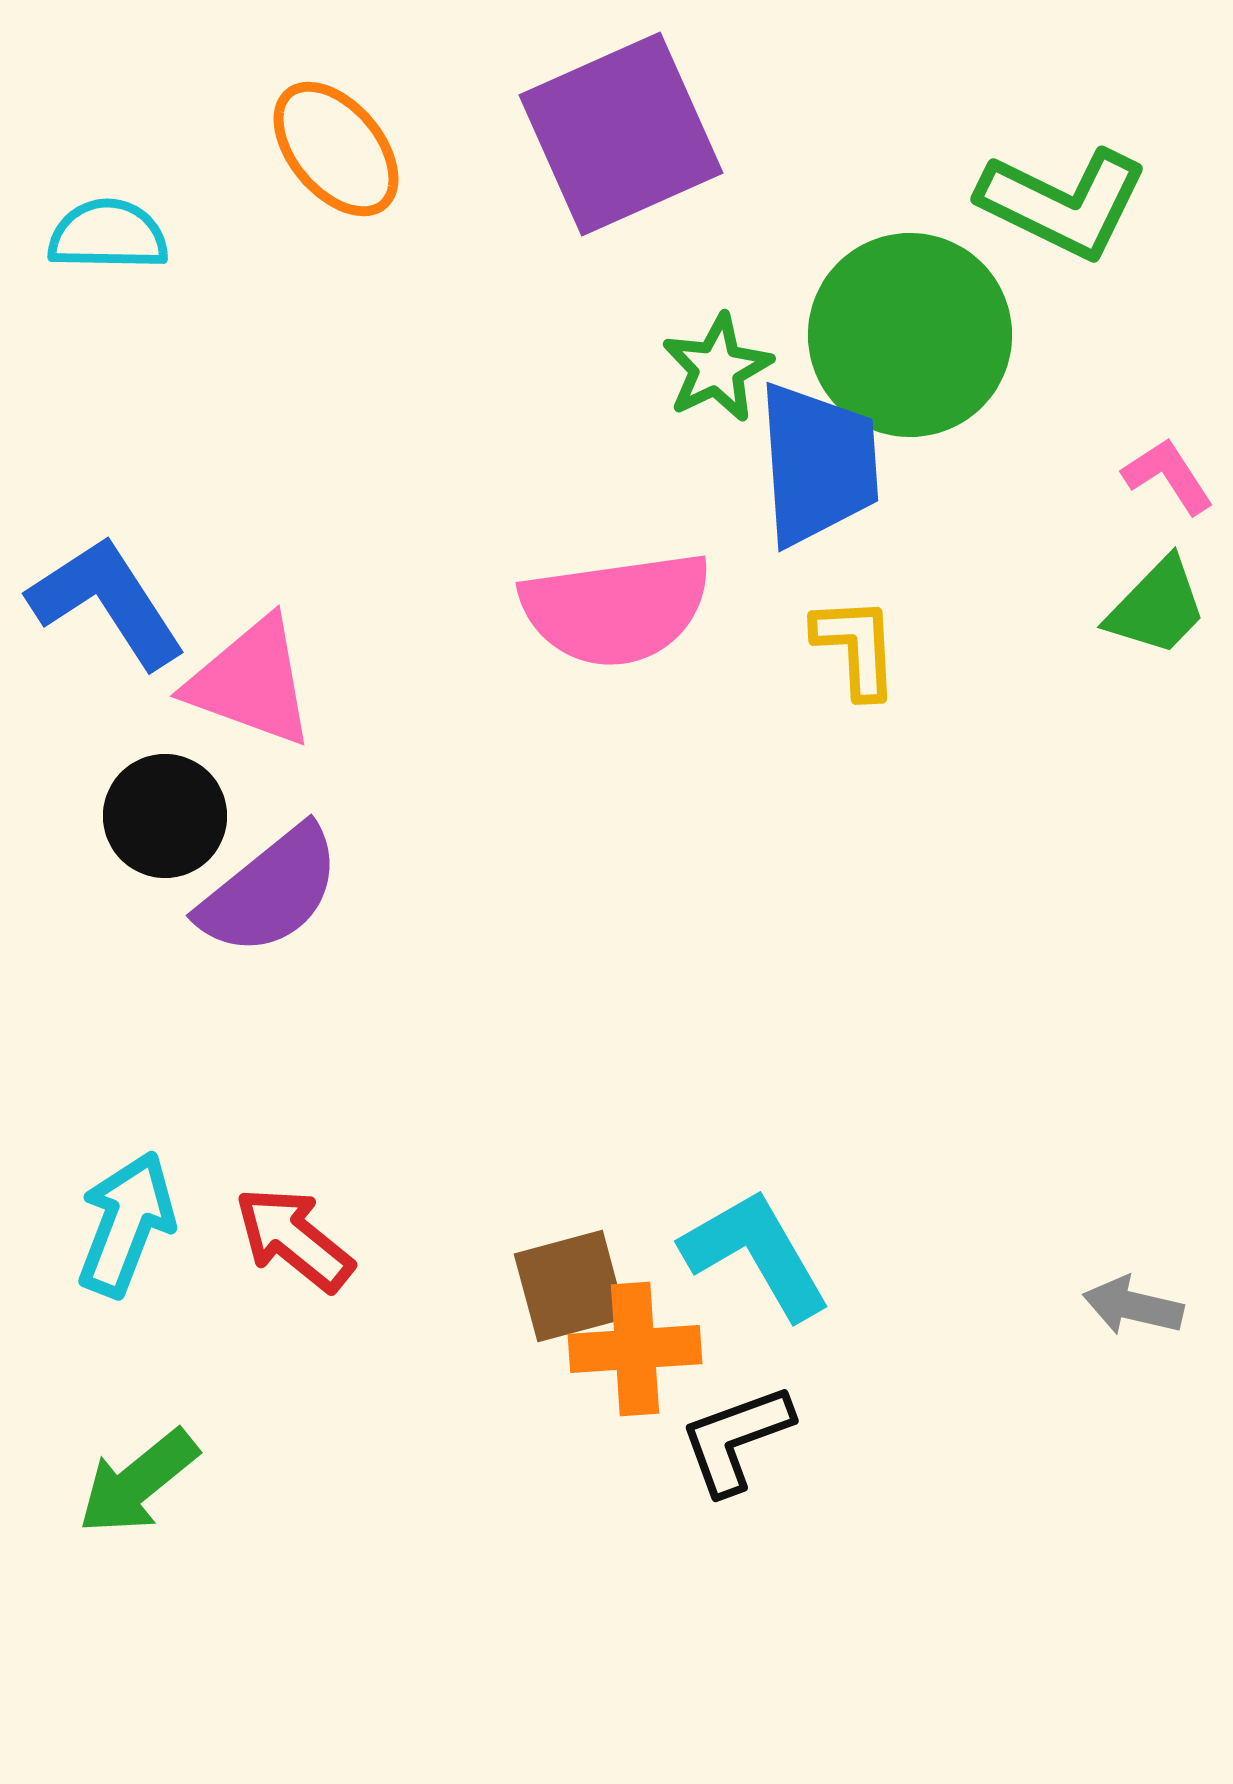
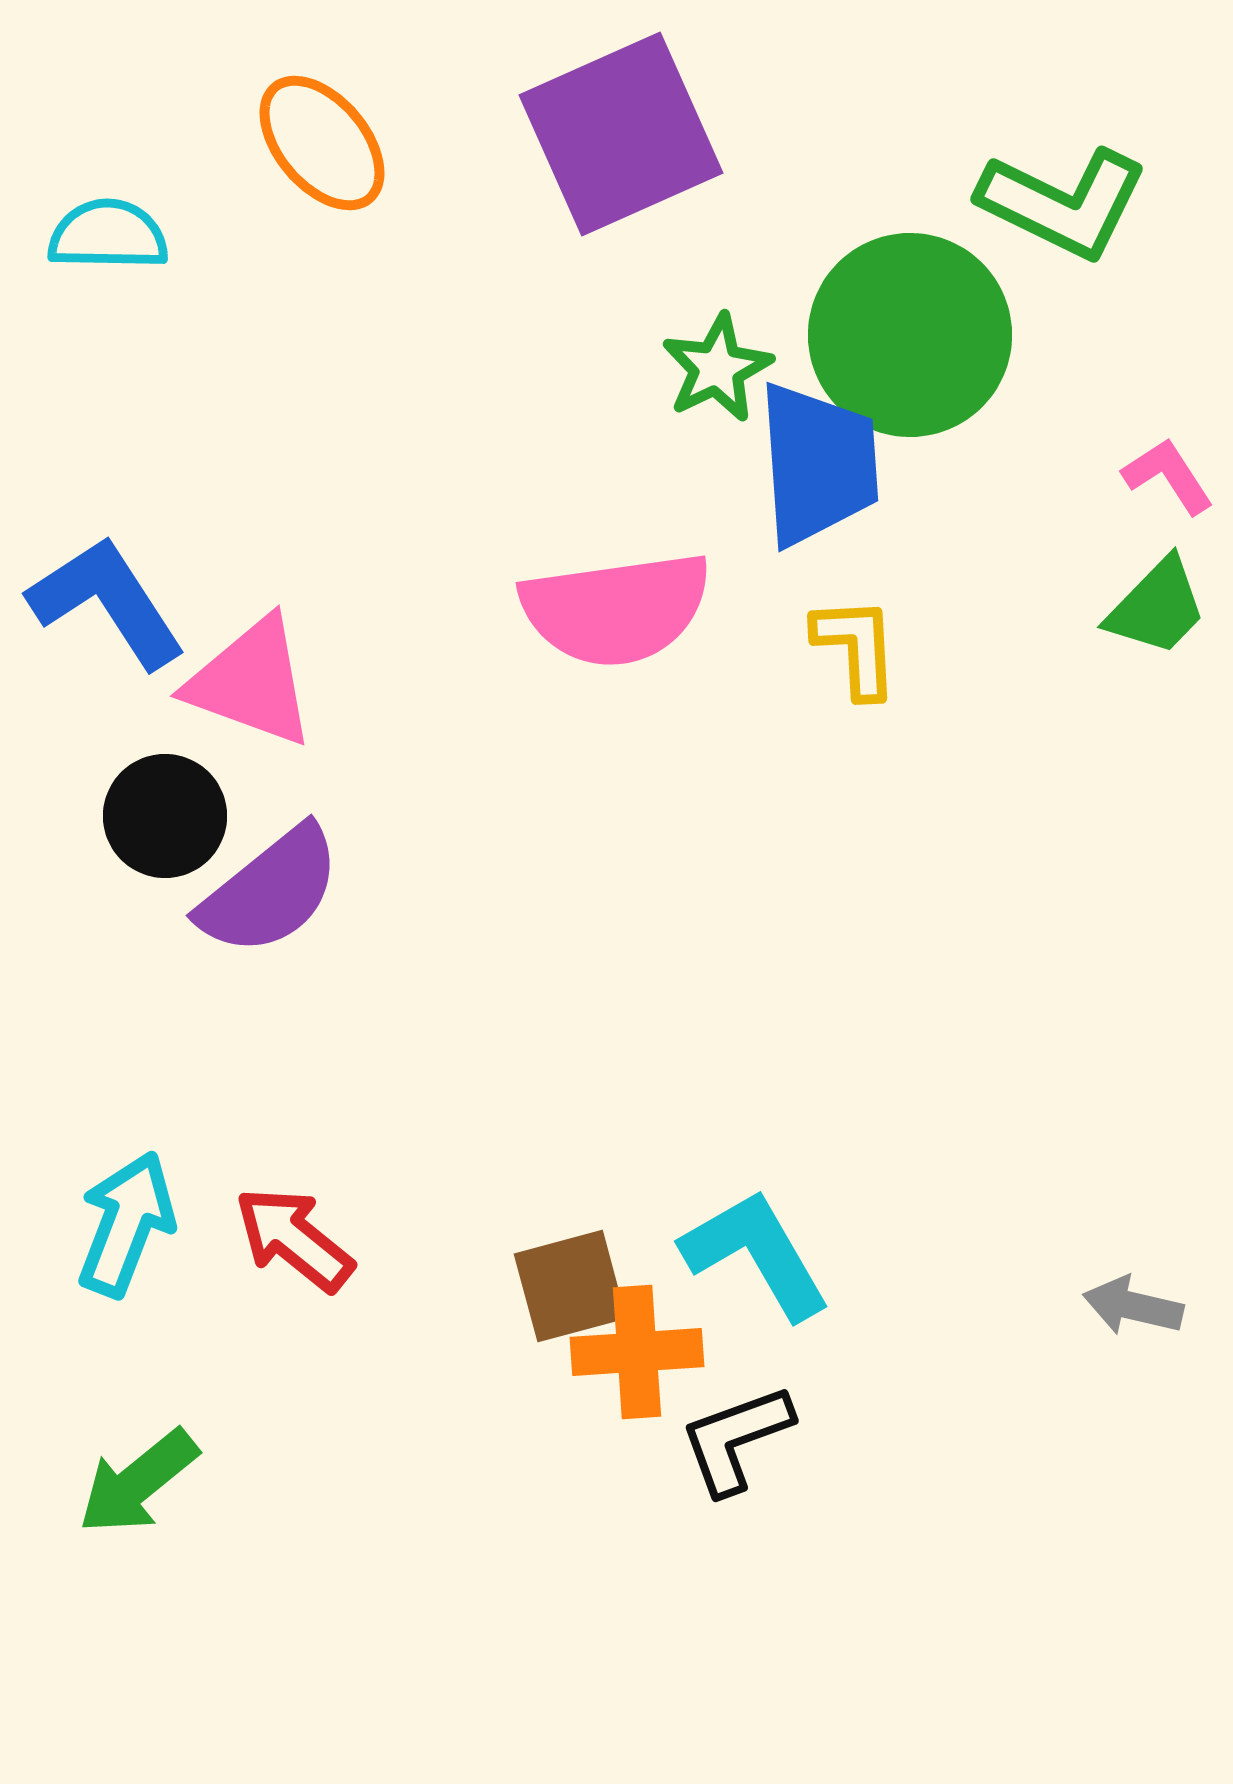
orange ellipse: moved 14 px left, 6 px up
orange cross: moved 2 px right, 3 px down
